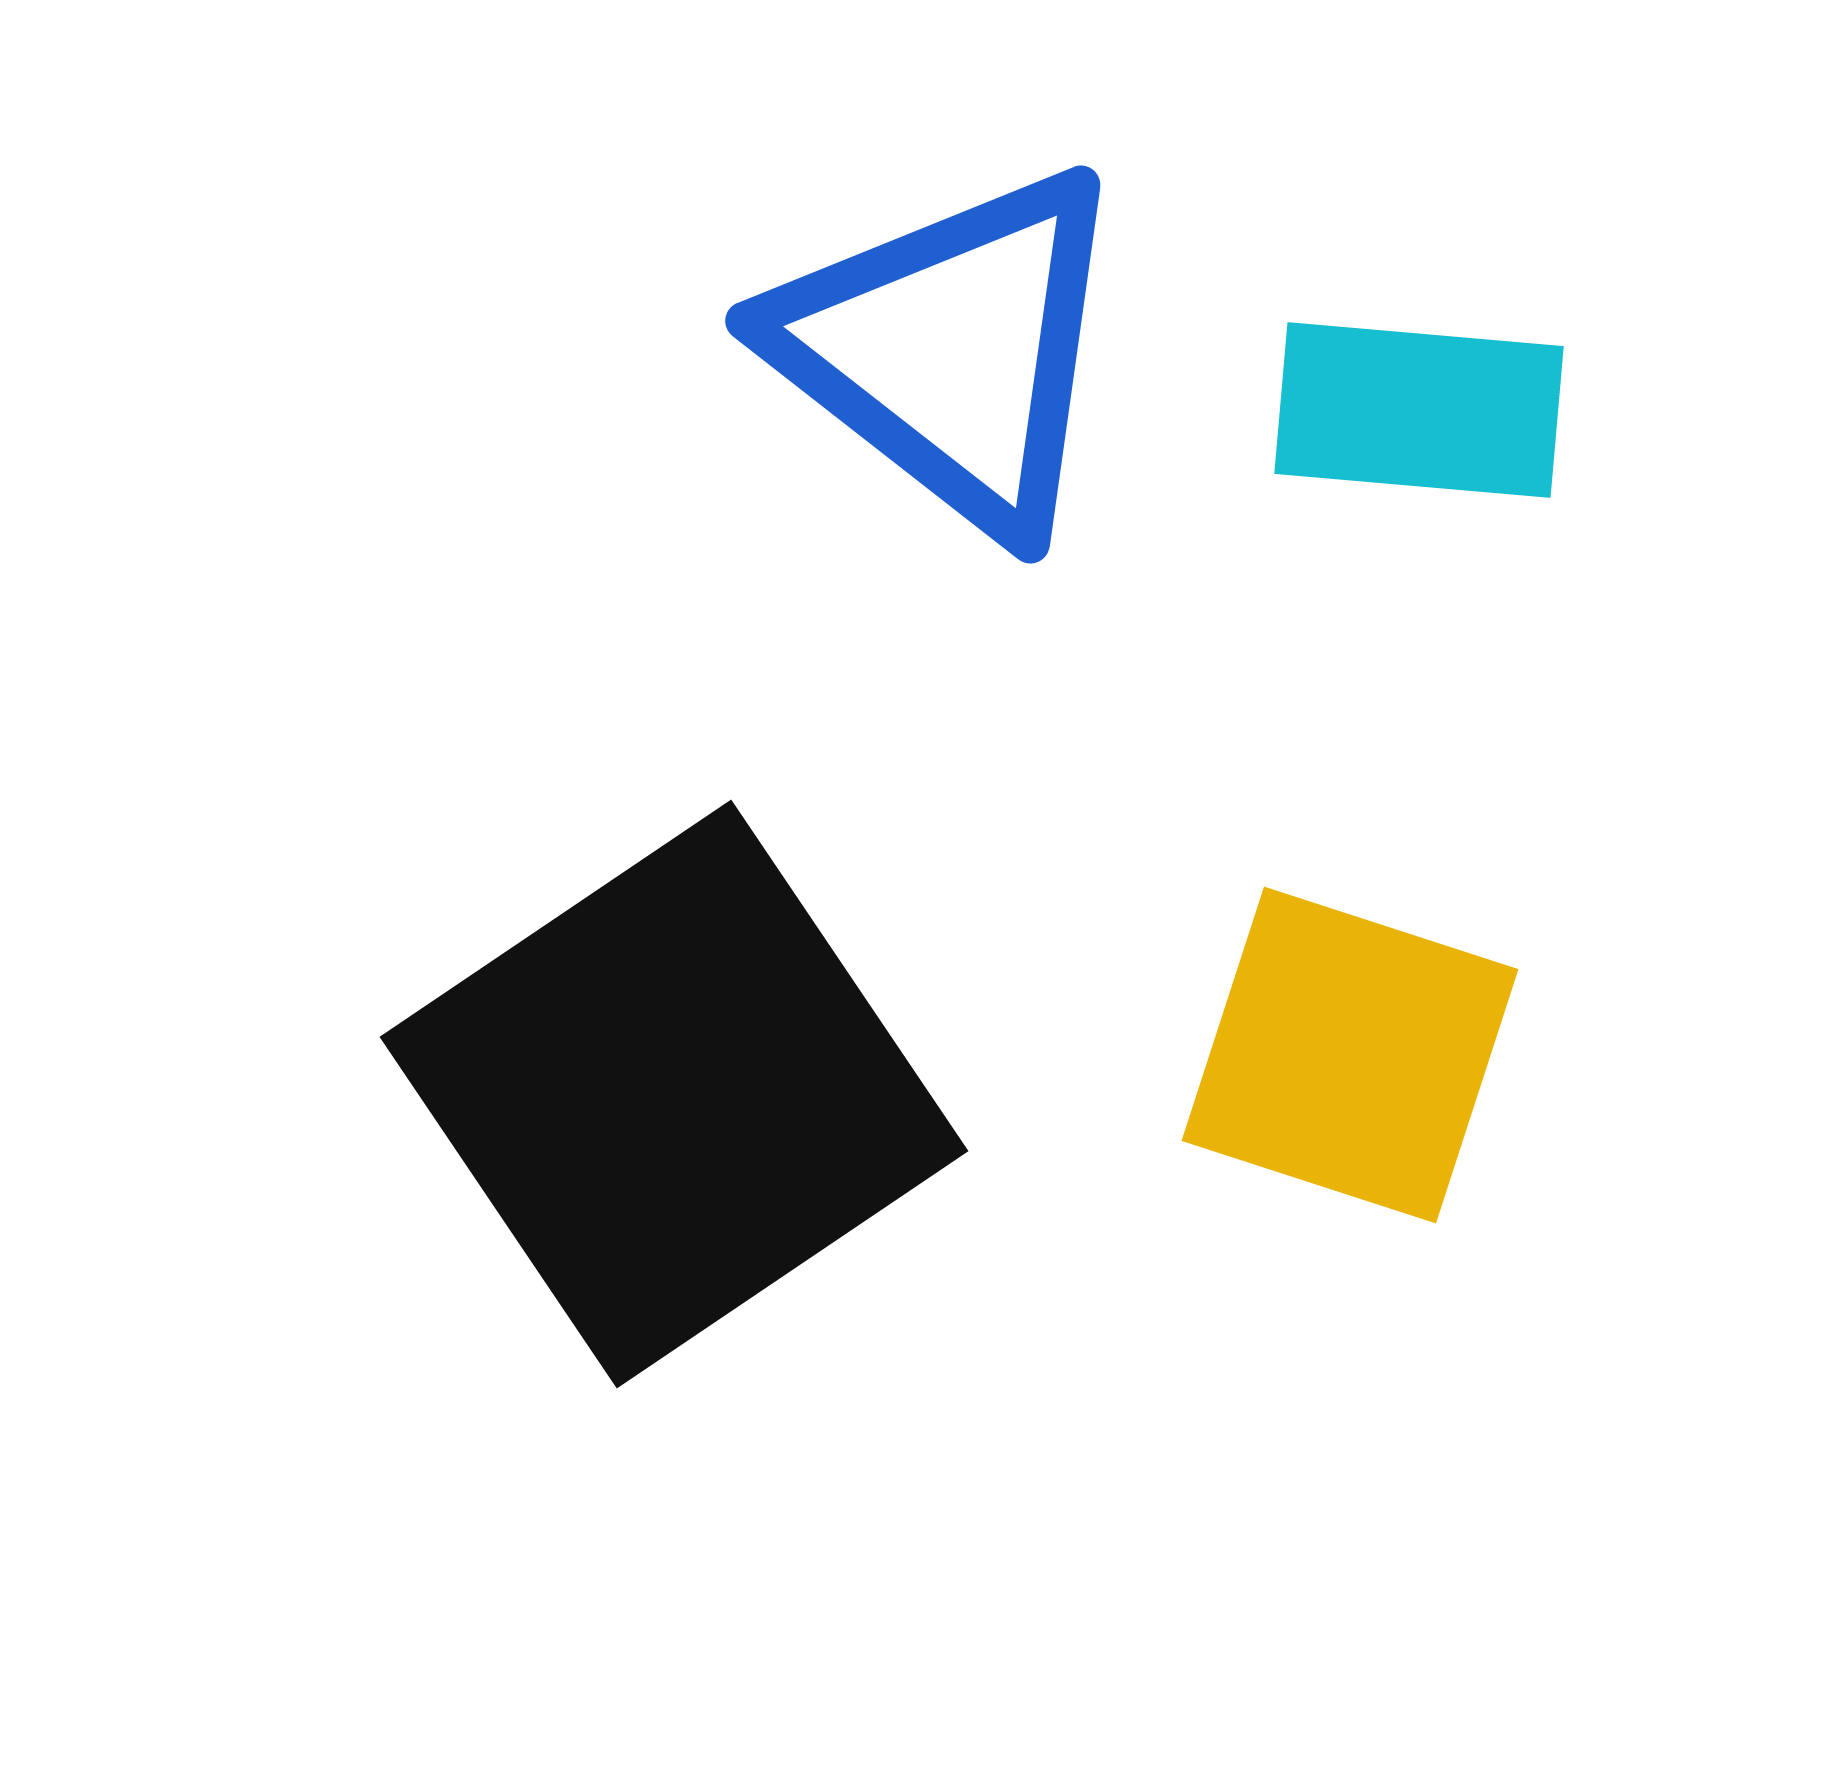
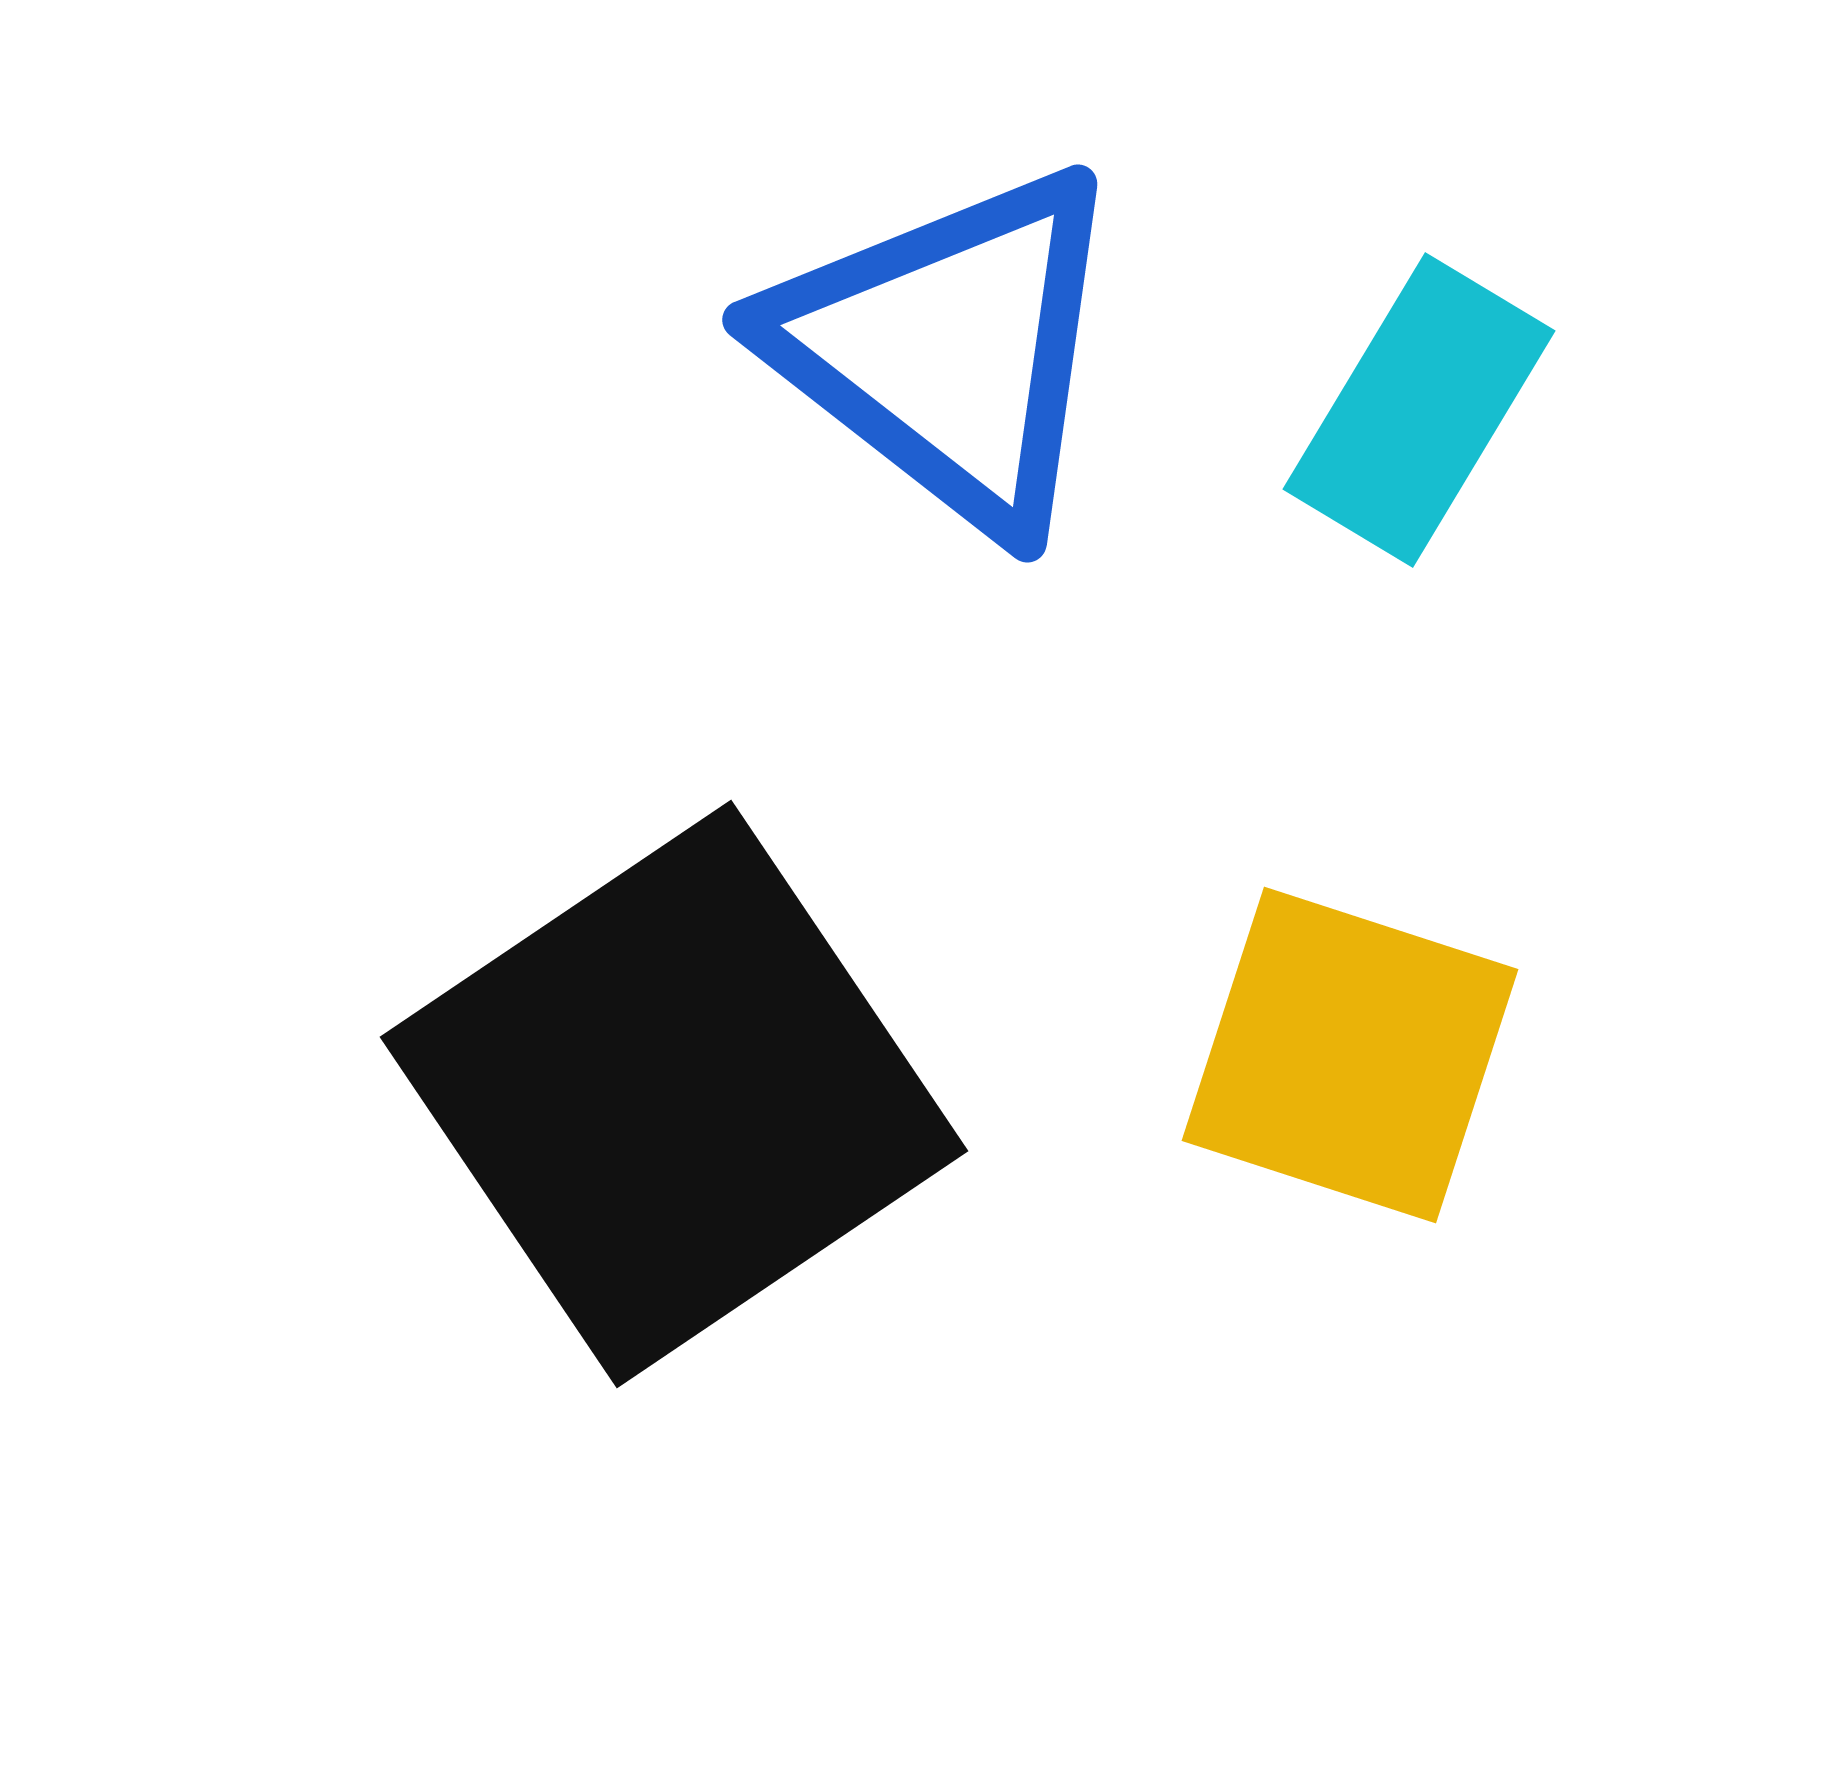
blue triangle: moved 3 px left, 1 px up
cyan rectangle: rotated 64 degrees counterclockwise
